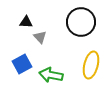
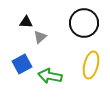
black circle: moved 3 px right, 1 px down
gray triangle: rotated 32 degrees clockwise
green arrow: moved 1 px left, 1 px down
